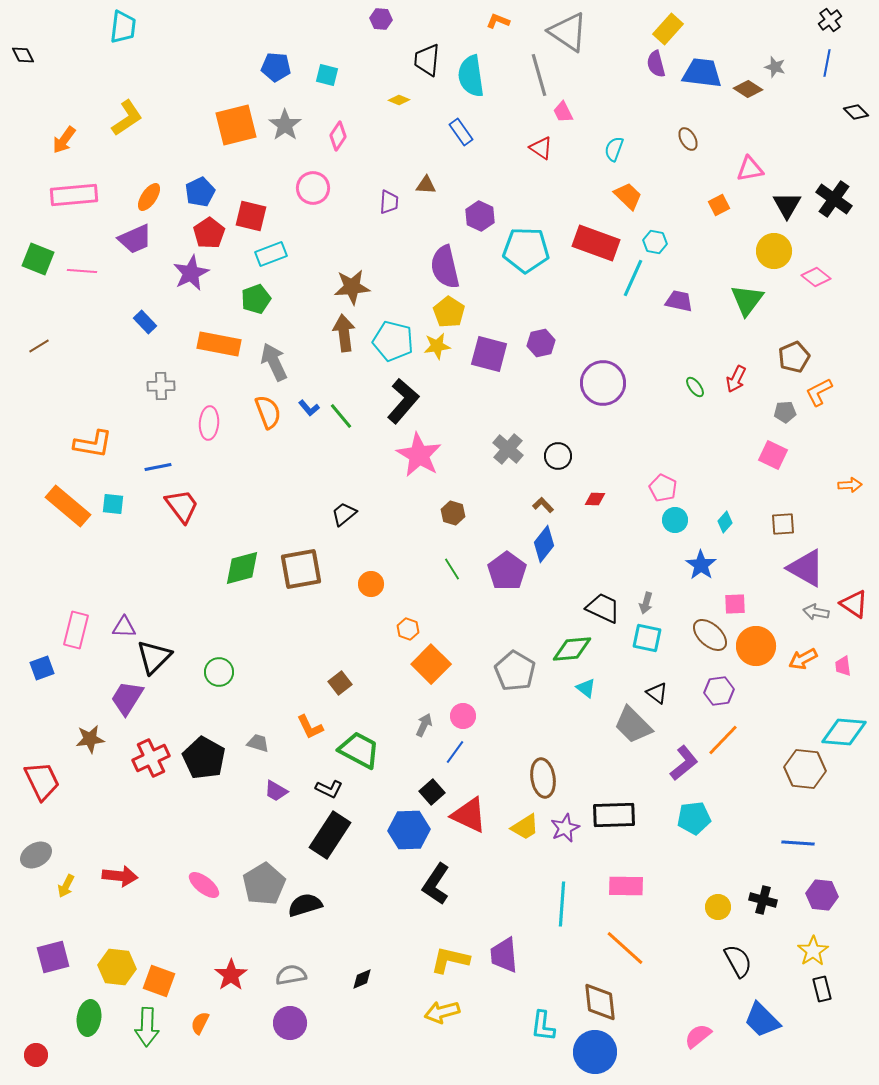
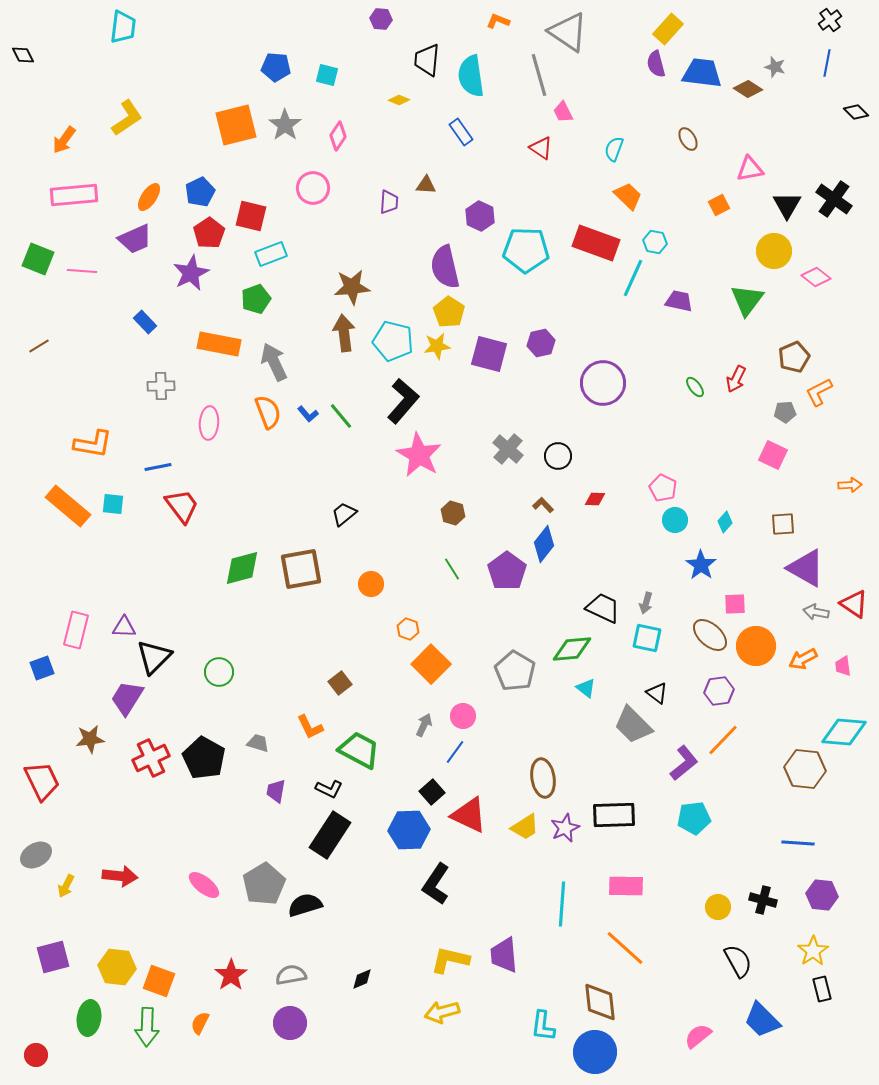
blue L-shape at (309, 408): moved 1 px left, 6 px down
purple trapezoid at (276, 791): rotated 70 degrees clockwise
